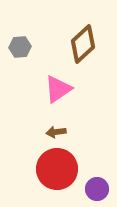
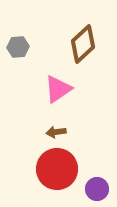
gray hexagon: moved 2 px left
